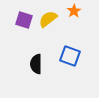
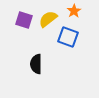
blue square: moved 2 px left, 19 px up
